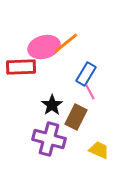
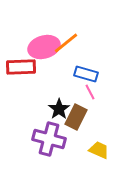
blue rectangle: rotated 75 degrees clockwise
black star: moved 7 px right, 4 px down
